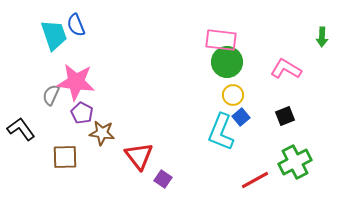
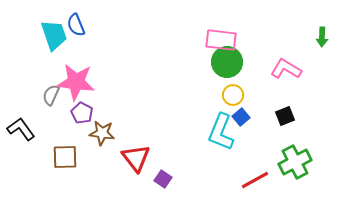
red triangle: moved 3 px left, 2 px down
